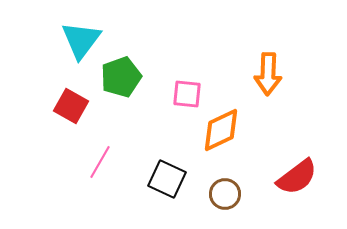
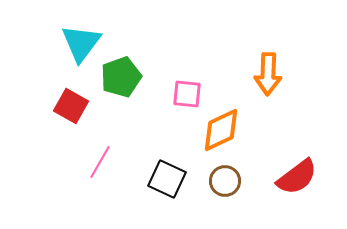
cyan triangle: moved 3 px down
brown circle: moved 13 px up
